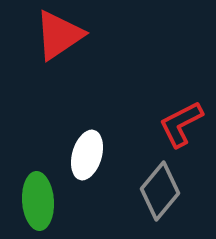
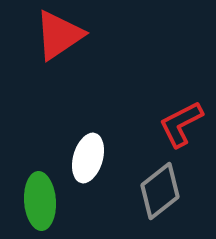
white ellipse: moved 1 px right, 3 px down
gray diamond: rotated 12 degrees clockwise
green ellipse: moved 2 px right
